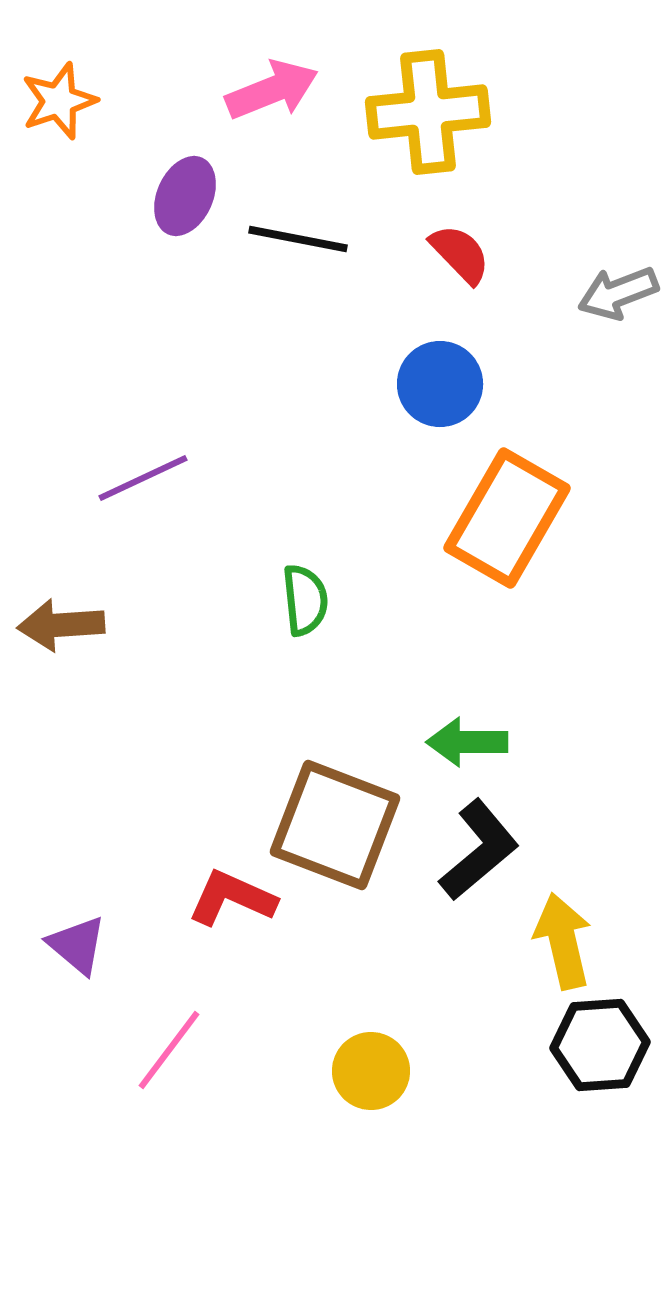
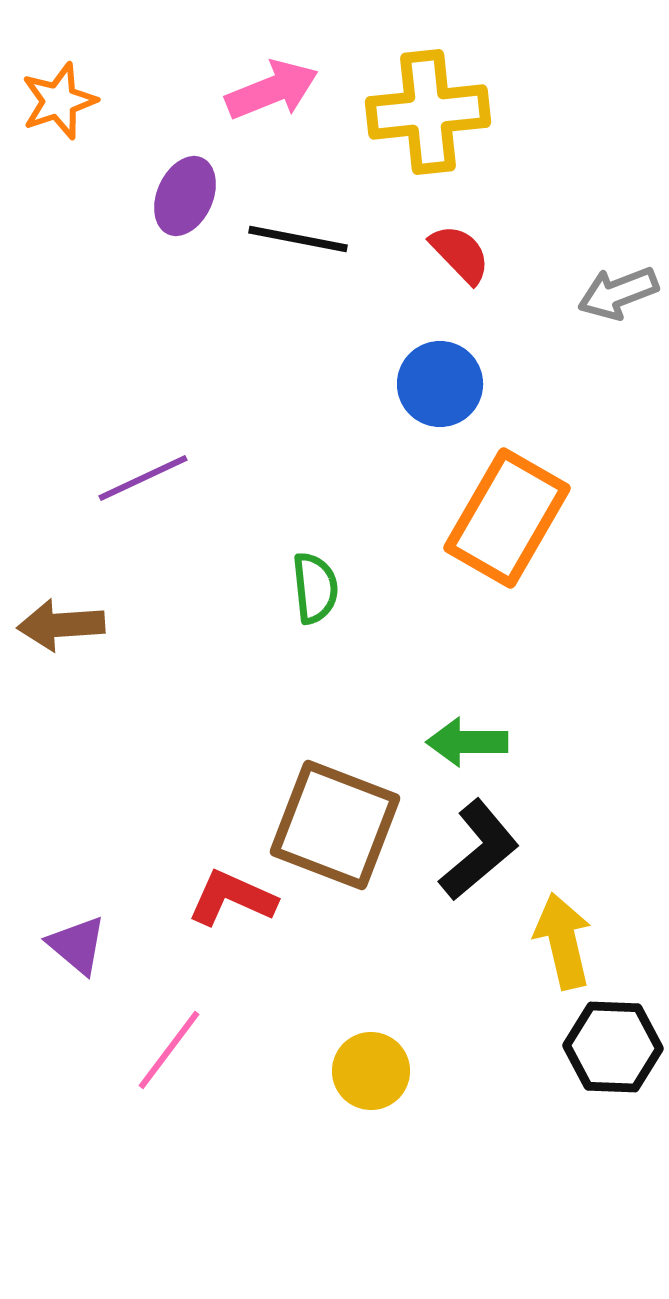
green semicircle: moved 10 px right, 12 px up
black hexagon: moved 13 px right, 2 px down; rotated 6 degrees clockwise
